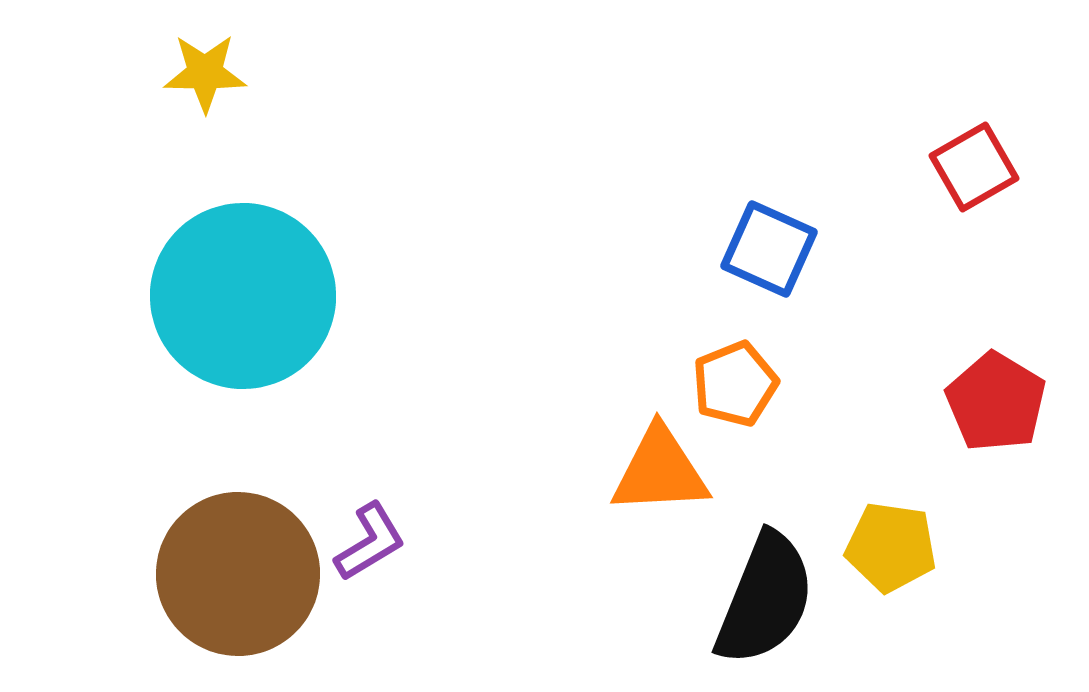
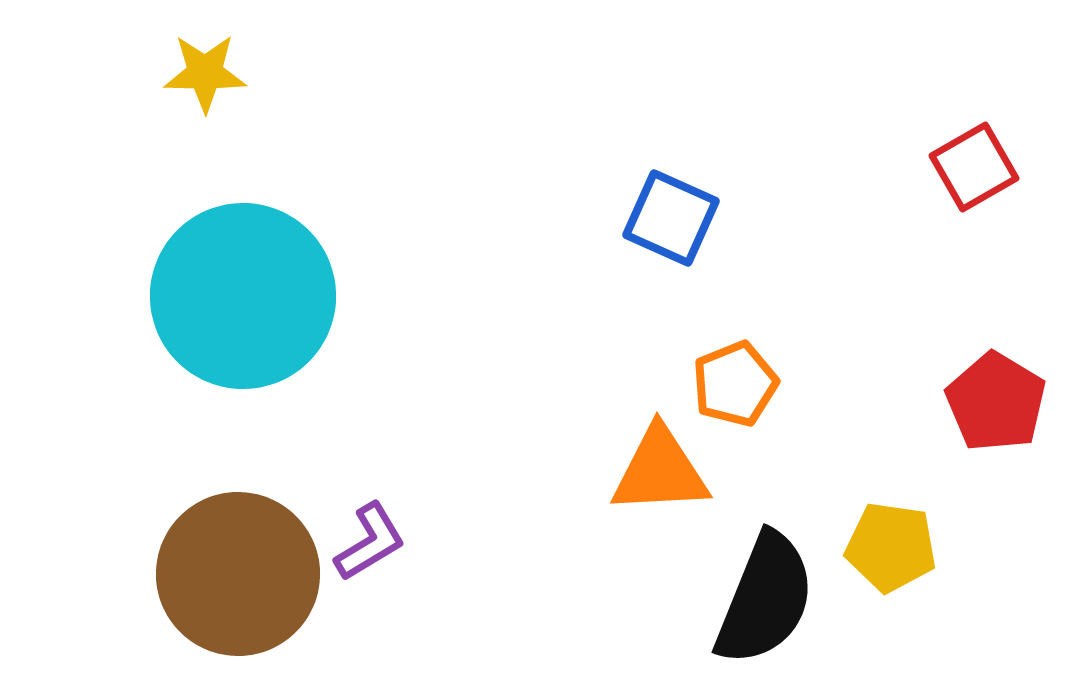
blue square: moved 98 px left, 31 px up
